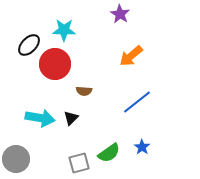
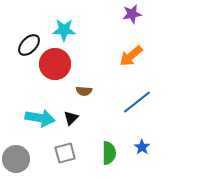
purple star: moved 12 px right; rotated 30 degrees clockwise
green semicircle: rotated 55 degrees counterclockwise
gray square: moved 14 px left, 10 px up
